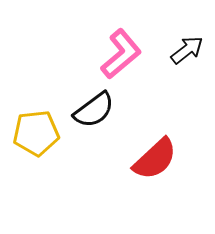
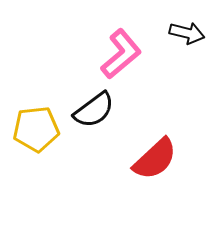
black arrow: moved 17 px up; rotated 52 degrees clockwise
yellow pentagon: moved 4 px up
